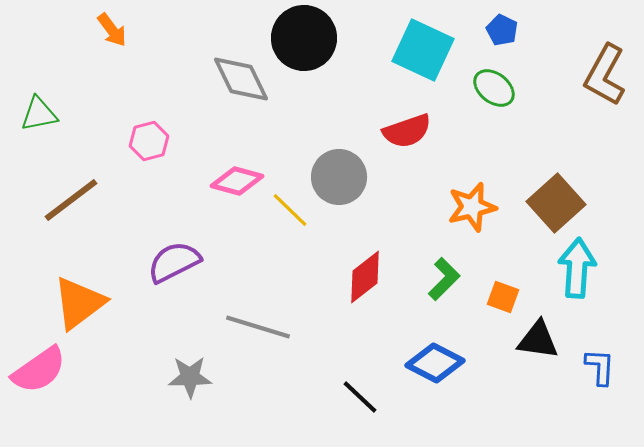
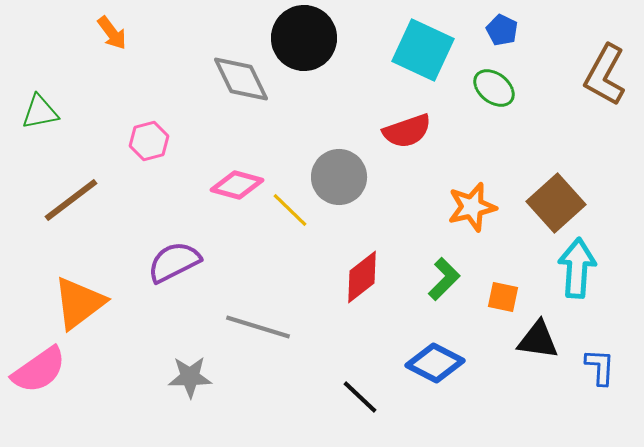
orange arrow: moved 3 px down
green triangle: moved 1 px right, 2 px up
pink diamond: moved 4 px down
red diamond: moved 3 px left
orange square: rotated 8 degrees counterclockwise
